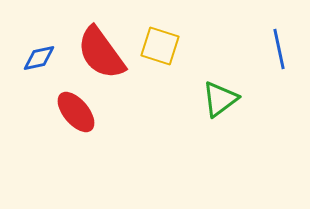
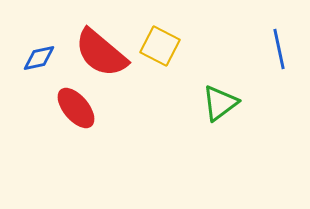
yellow square: rotated 9 degrees clockwise
red semicircle: rotated 14 degrees counterclockwise
green triangle: moved 4 px down
red ellipse: moved 4 px up
